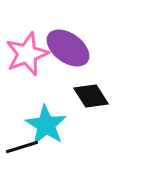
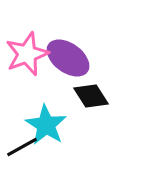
purple ellipse: moved 10 px down
black line: rotated 12 degrees counterclockwise
